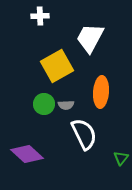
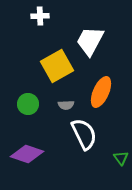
white trapezoid: moved 3 px down
orange ellipse: rotated 20 degrees clockwise
green circle: moved 16 px left
purple diamond: rotated 24 degrees counterclockwise
green triangle: rotated 14 degrees counterclockwise
